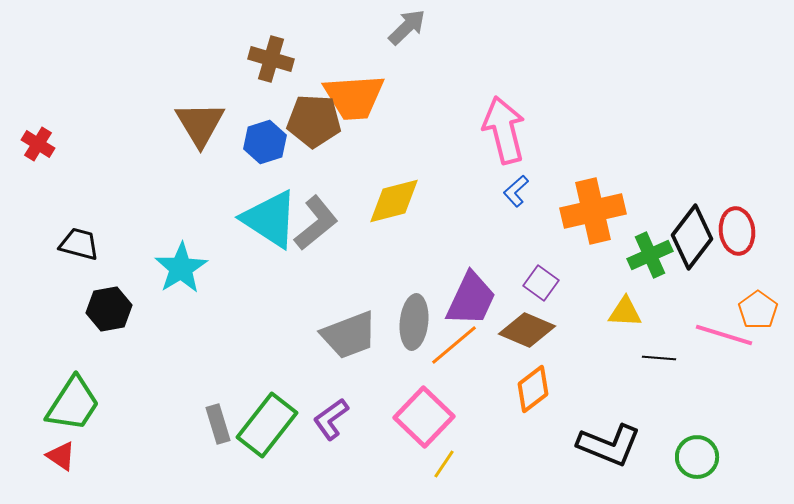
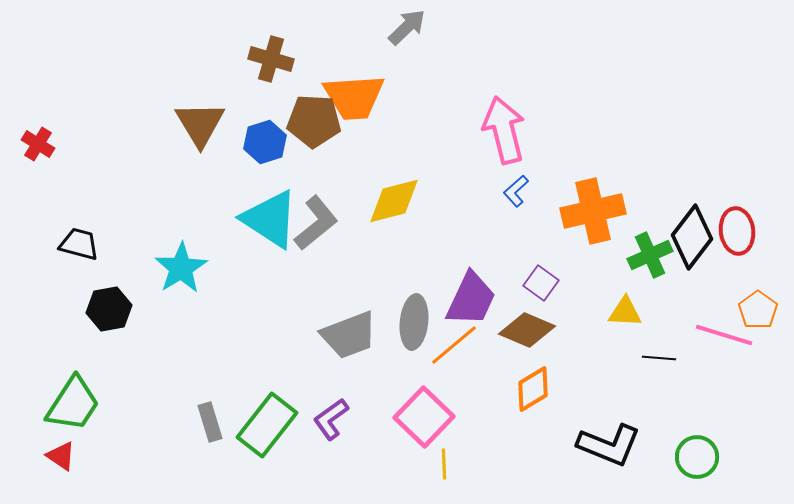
orange diamond: rotated 6 degrees clockwise
gray rectangle: moved 8 px left, 2 px up
yellow line: rotated 36 degrees counterclockwise
